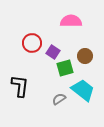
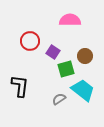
pink semicircle: moved 1 px left, 1 px up
red circle: moved 2 px left, 2 px up
green square: moved 1 px right, 1 px down
